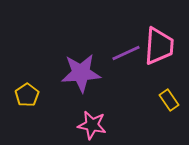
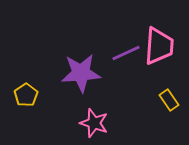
yellow pentagon: moved 1 px left
pink star: moved 2 px right, 2 px up; rotated 8 degrees clockwise
